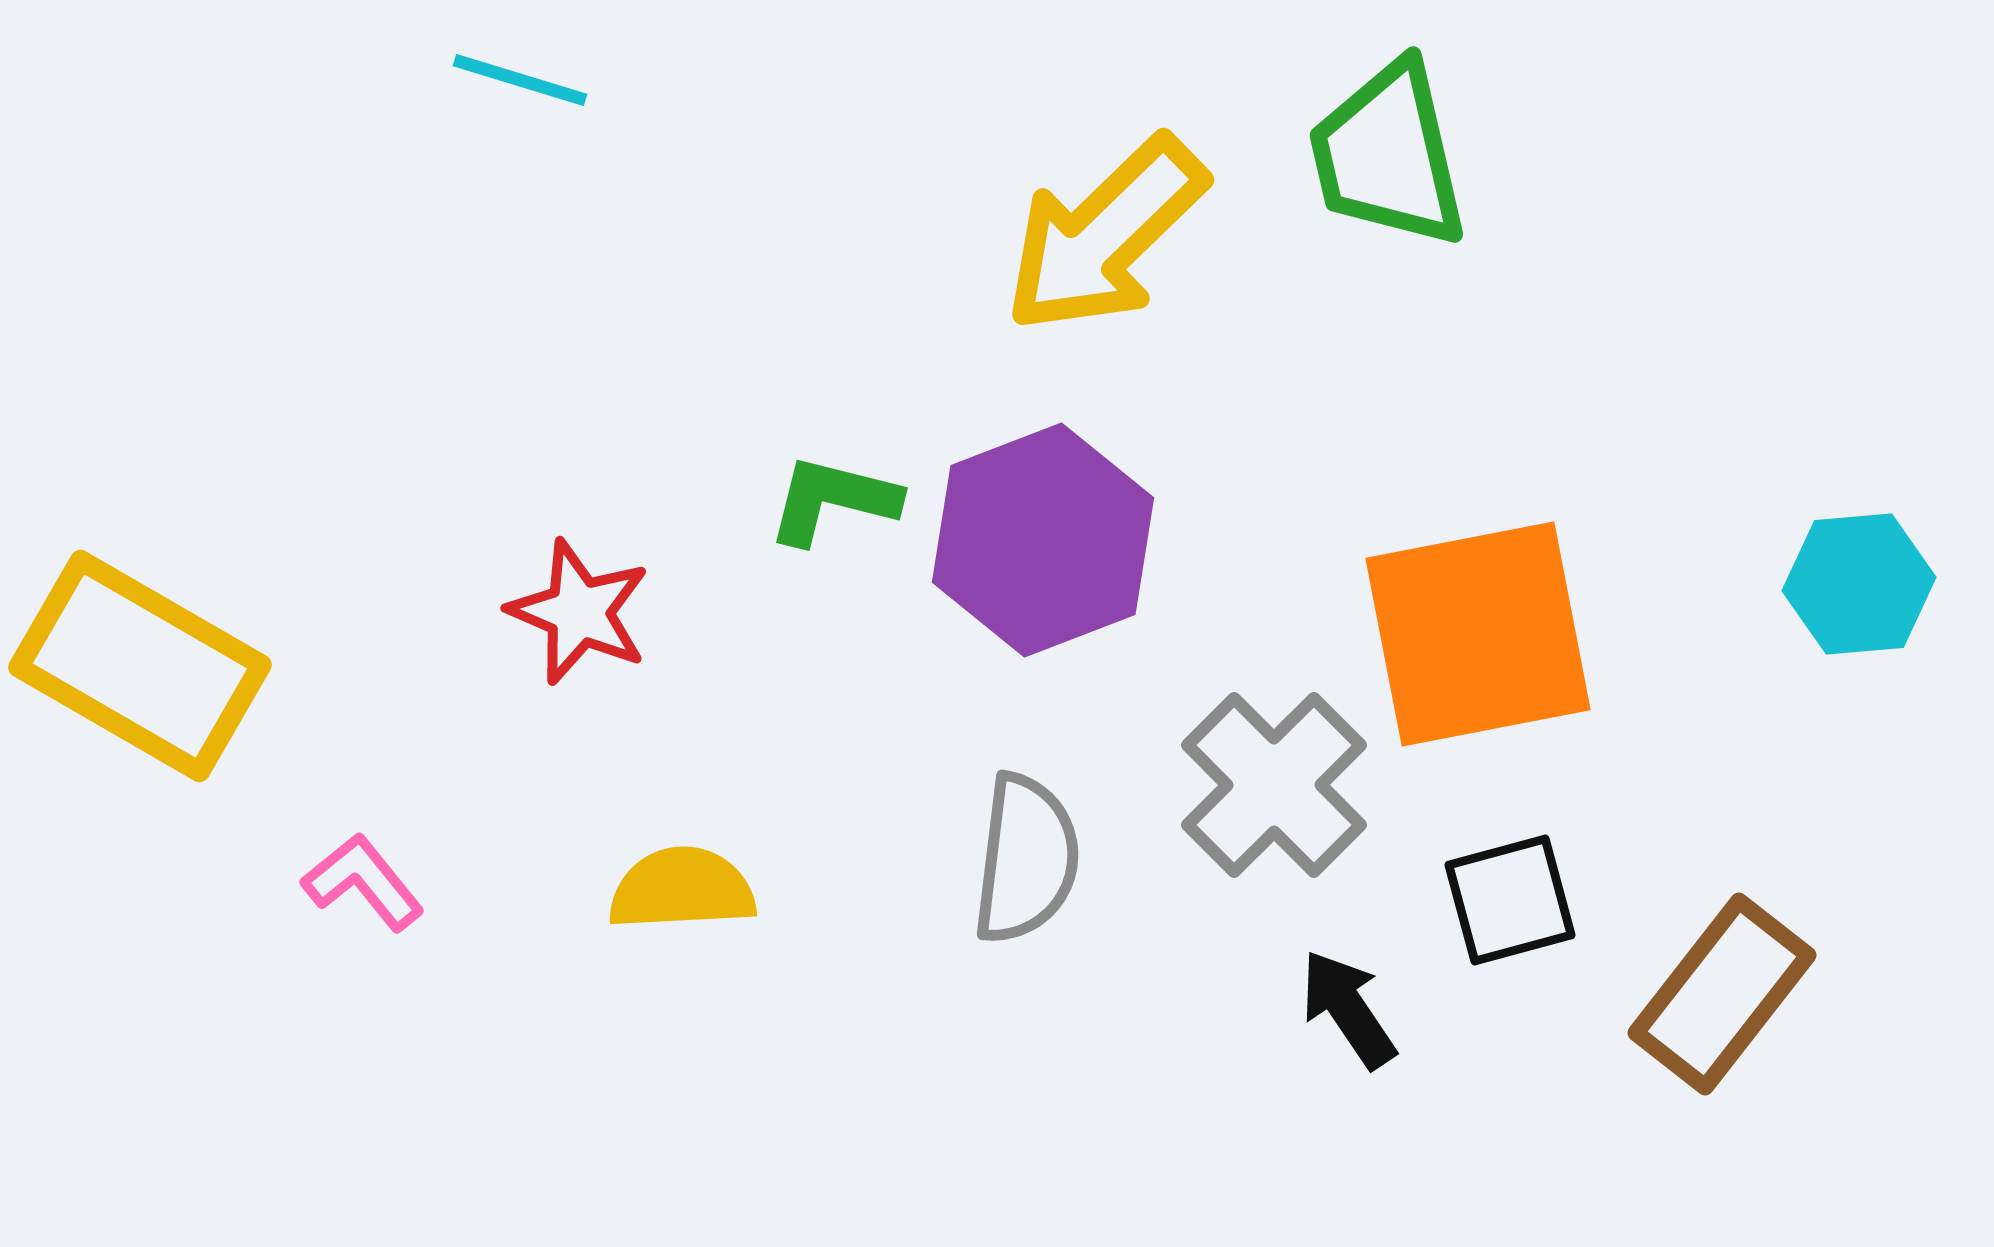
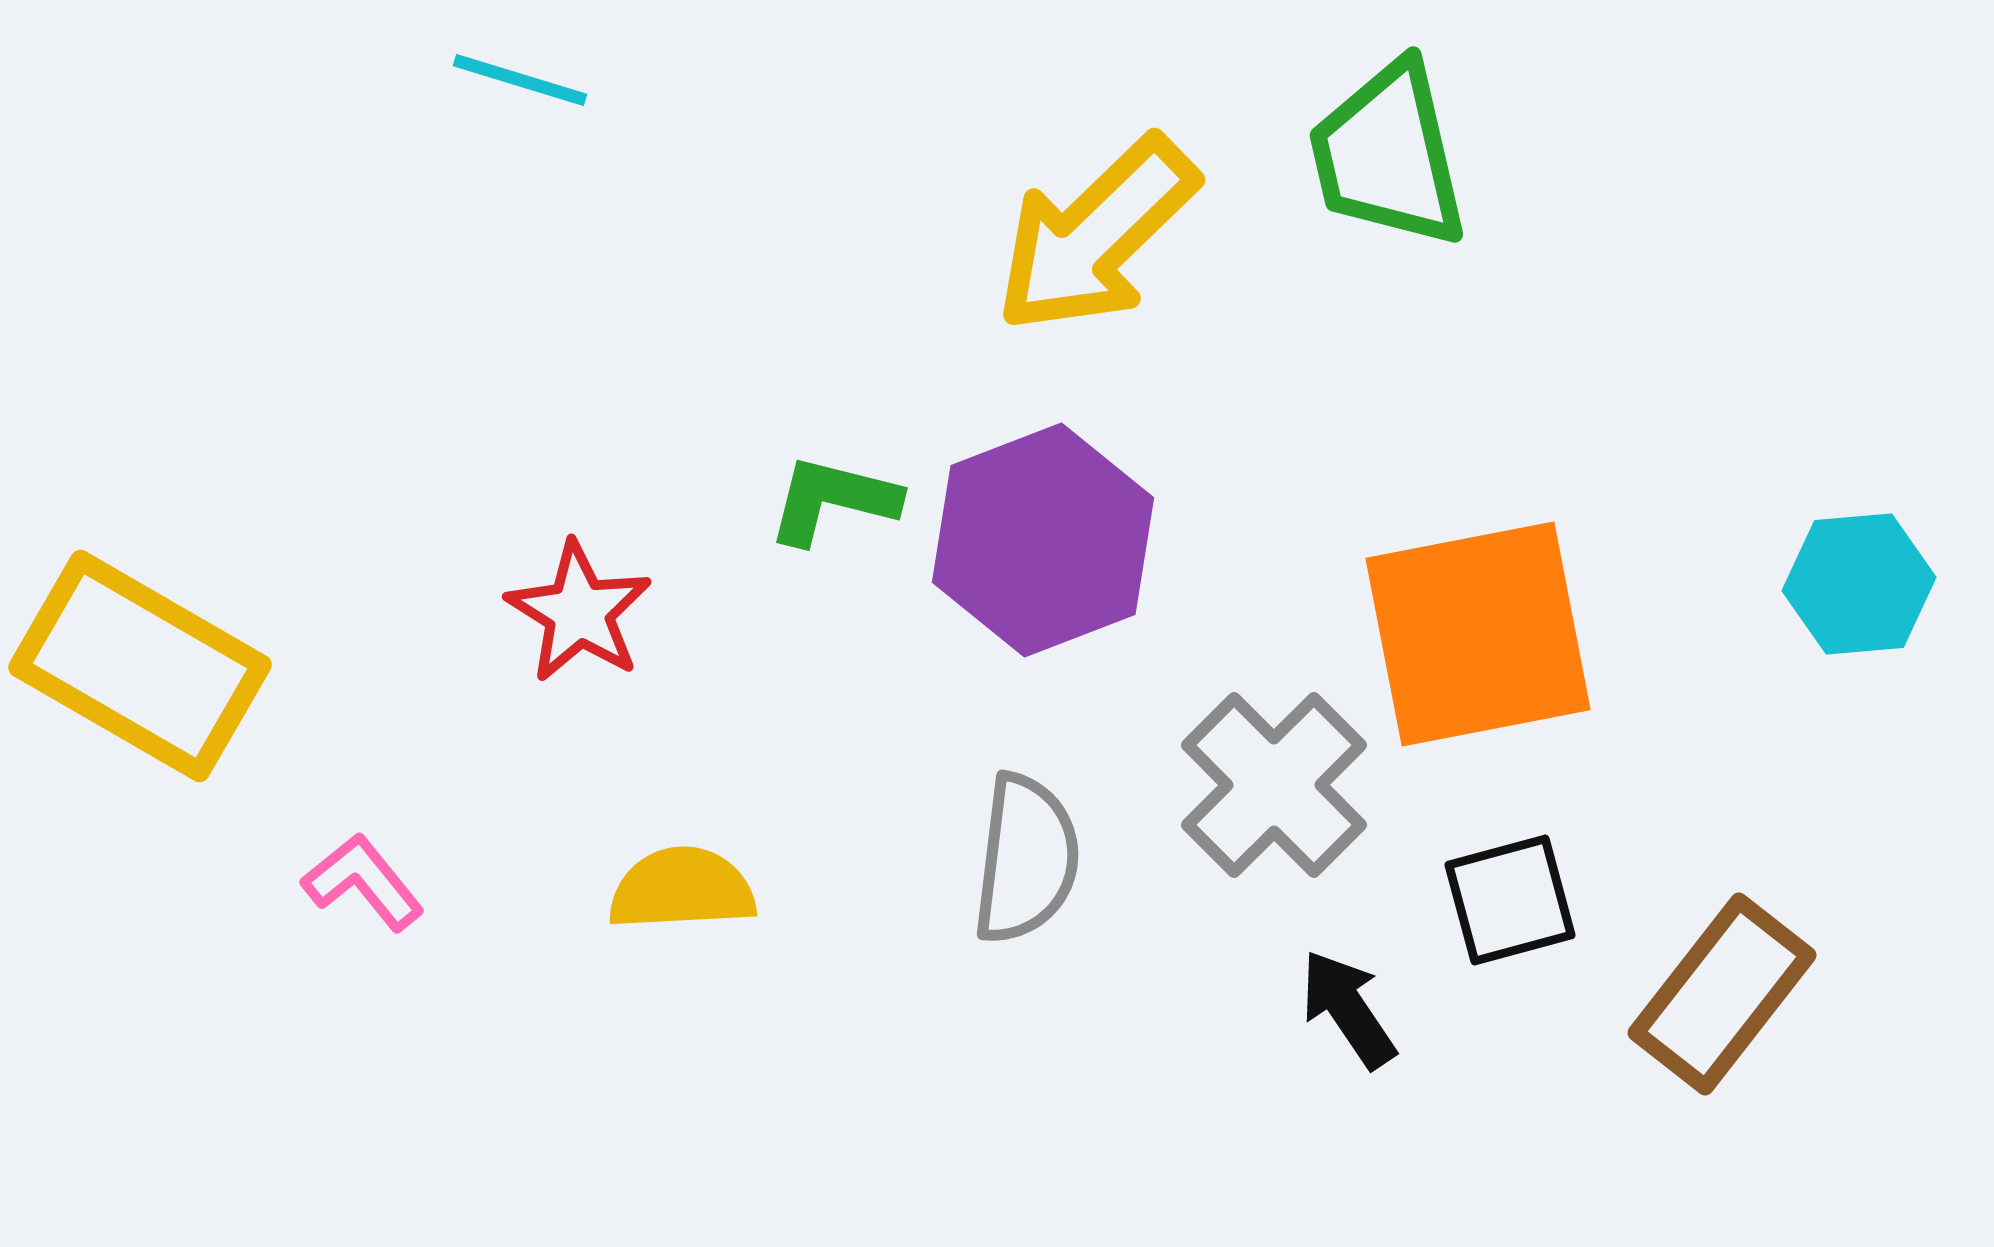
yellow arrow: moved 9 px left
red star: rotated 9 degrees clockwise
